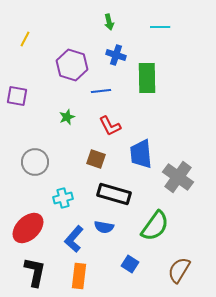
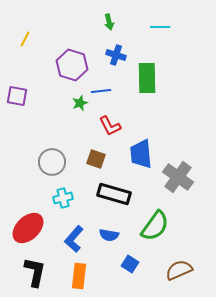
green star: moved 13 px right, 14 px up
gray circle: moved 17 px right
blue semicircle: moved 5 px right, 8 px down
brown semicircle: rotated 36 degrees clockwise
